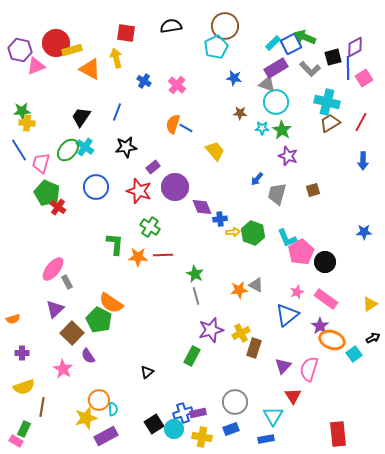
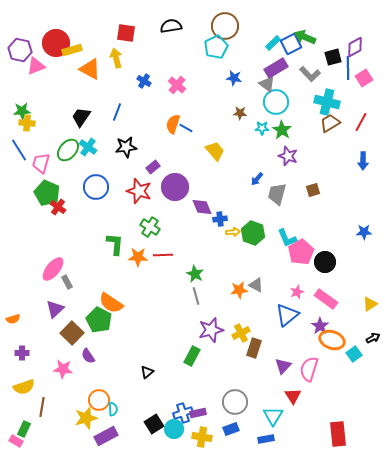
gray L-shape at (310, 69): moved 5 px down
gray triangle at (267, 84): rotated 18 degrees clockwise
cyan cross at (85, 147): moved 3 px right
pink star at (63, 369): rotated 24 degrees counterclockwise
